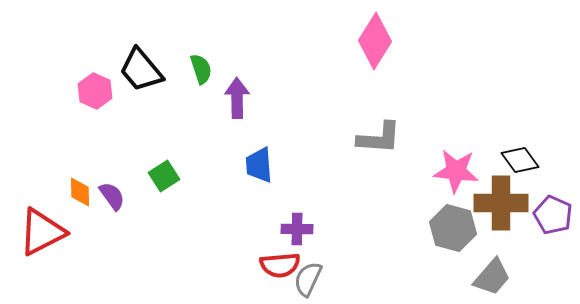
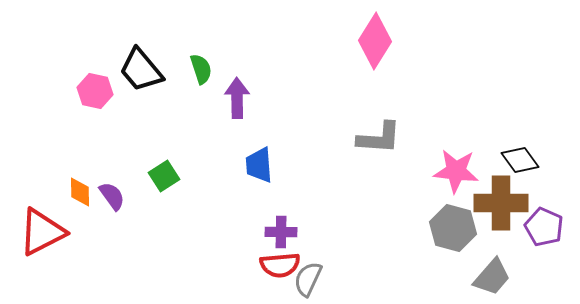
pink hexagon: rotated 12 degrees counterclockwise
purple pentagon: moved 9 px left, 12 px down
purple cross: moved 16 px left, 3 px down
